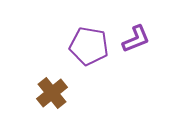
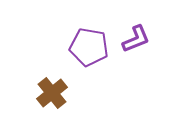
purple pentagon: moved 1 px down
